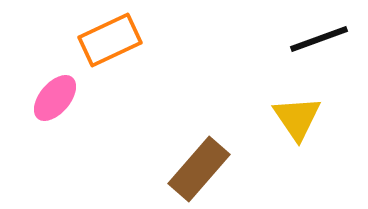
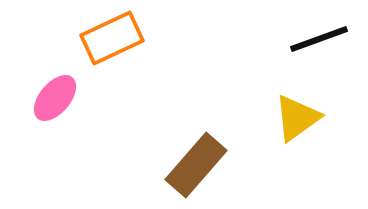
orange rectangle: moved 2 px right, 2 px up
yellow triangle: rotated 28 degrees clockwise
brown rectangle: moved 3 px left, 4 px up
